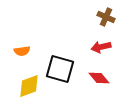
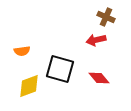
red arrow: moved 5 px left, 7 px up
